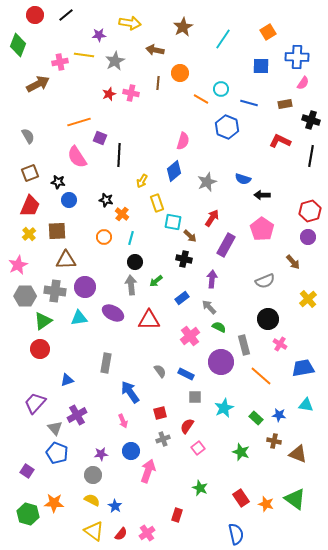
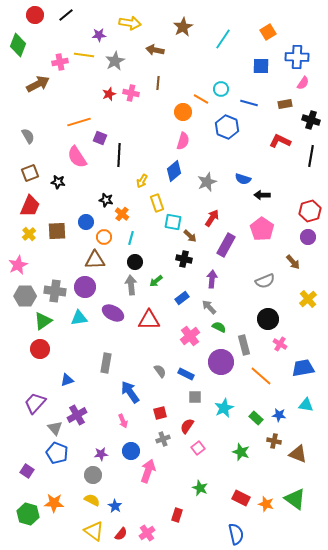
orange circle at (180, 73): moved 3 px right, 39 px down
blue circle at (69, 200): moved 17 px right, 22 px down
brown triangle at (66, 260): moved 29 px right
red rectangle at (241, 498): rotated 30 degrees counterclockwise
